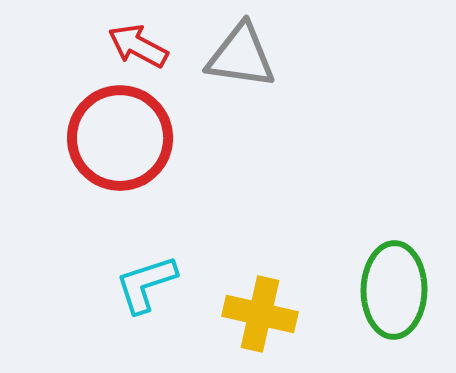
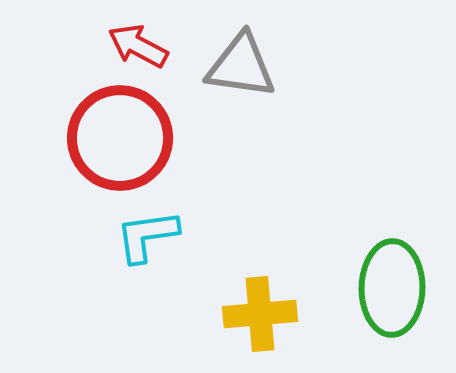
gray triangle: moved 10 px down
cyan L-shape: moved 1 px right, 48 px up; rotated 10 degrees clockwise
green ellipse: moved 2 px left, 2 px up
yellow cross: rotated 18 degrees counterclockwise
